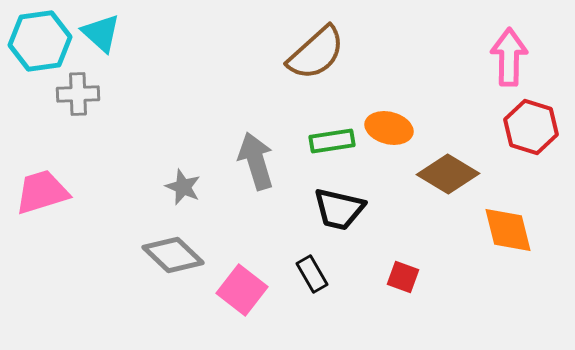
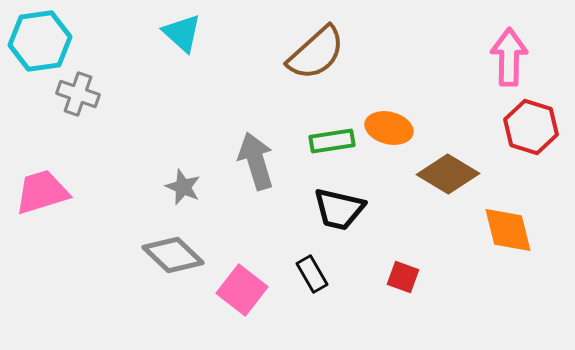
cyan triangle: moved 81 px right
gray cross: rotated 21 degrees clockwise
